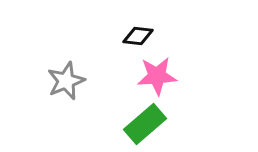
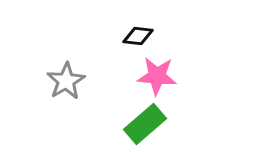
pink star: rotated 9 degrees clockwise
gray star: rotated 9 degrees counterclockwise
